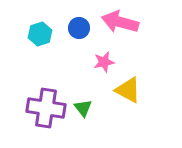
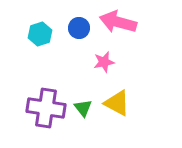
pink arrow: moved 2 px left
yellow triangle: moved 11 px left, 13 px down
